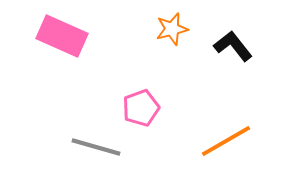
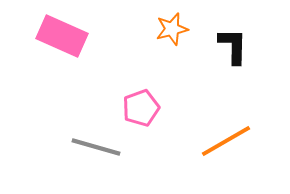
black L-shape: rotated 39 degrees clockwise
